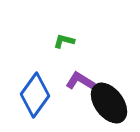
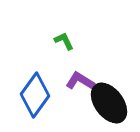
green L-shape: rotated 50 degrees clockwise
